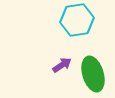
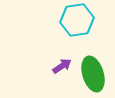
purple arrow: moved 1 px down
